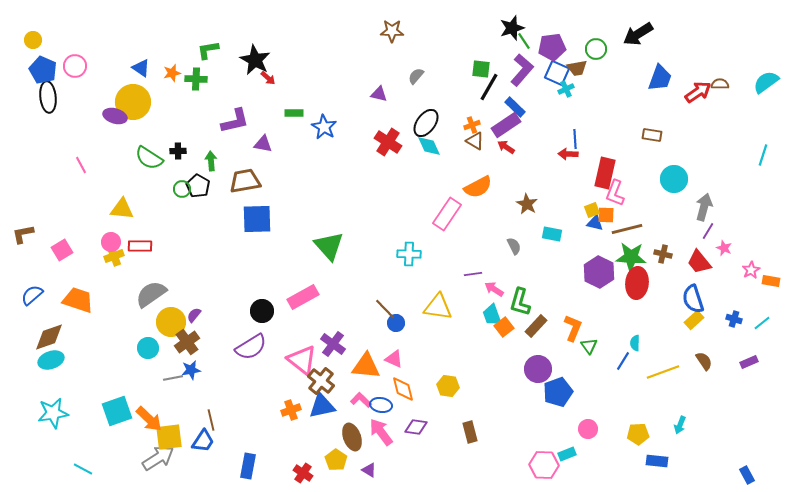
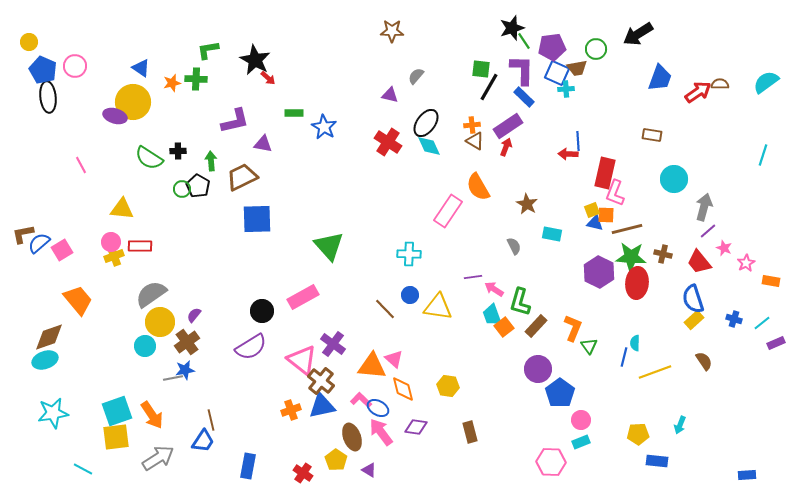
yellow circle at (33, 40): moved 4 px left, 2 px down
purple L-shape at (522, 70): rotated 40 degrees counterclockwise
orange star at (172, 73): moved 10 px down
cyan cross at (566, 89): rotated 21 degrees clockwise
purple triangle at (379, 94): moved 11 px right, 1 px down
blue rectangle at (515, 107): moved 9 px right, 10 px up
orange cross at (472, 125): rotated 14 degrees clockwise
purple rectangle at (506, 125): moved 2 px right, 1 px down
blue line at (575, 139): moved 3 px right, 2 px down
red arrow at (506, 147): rotated 78 degrees clockwise
brown trapezoid at (245, 181): moved 3 px left, 4 px up; rotated 16 degrees counterclockwise
orange semicircle at (478, 187): rotated 88 degrees clockwise
pink rectangle at (447, 214): moved 1 px right, 3 px up
purple line at (708, 231): rotated 18 degrees clockwise
pink star at (751, 270): moved 5 px left, 7 px up
purple line at (473, 274): moved 3 px down
blue semicircle at (32, 295): moved 7 px right, 52 px up
orange trapezoid at (78, 300): rotated 32 degrees clockwise
yellow circle at (171, 322): moved 11 px left
blue circle at (396, 323): moved 14 px right, 28 px up
cyan circle at (148, 348): moved 3 px left, 2 px up
pink triangle at (394, 359): rotated 18 degrees clockwise
cyan ellipse at (51, 360): moved 6 px left
blue line at (623, 361): moved 1 px right, 4 px up; rotated 18 degrees counterclockwise
purple rectangle at (749, 362): moved 27 px right, 19 px up
orange triangle at (366, 366): moved 6 px right
blue star at (191, 370): moved 6 px left
yellow line at (663, 372): moved 8 px left
blue pentagon at (558, 392): moved 2 px right, 1 px down; rotated 16 degrees counterclockwise
blue ellipse at (381, 405): moved 3 px left, 3 px down; rotated 20 degrees clockwise
orange arrow at (149, 419): moved 3 px right, 4 px up; rotated 12 degrees clockwise
pink circle at (588, 429): moved 7 px left, 9 px up
yellow square at (169, 437): moved 53 px left
cyan rectangle at (567, 454): moved 14 px right, 12 px up
pink hexagon at (544, 465): moved 7 px right, 3 px up
blue rectangle at (747, 475): rotated 66 degrees counterclockwise
